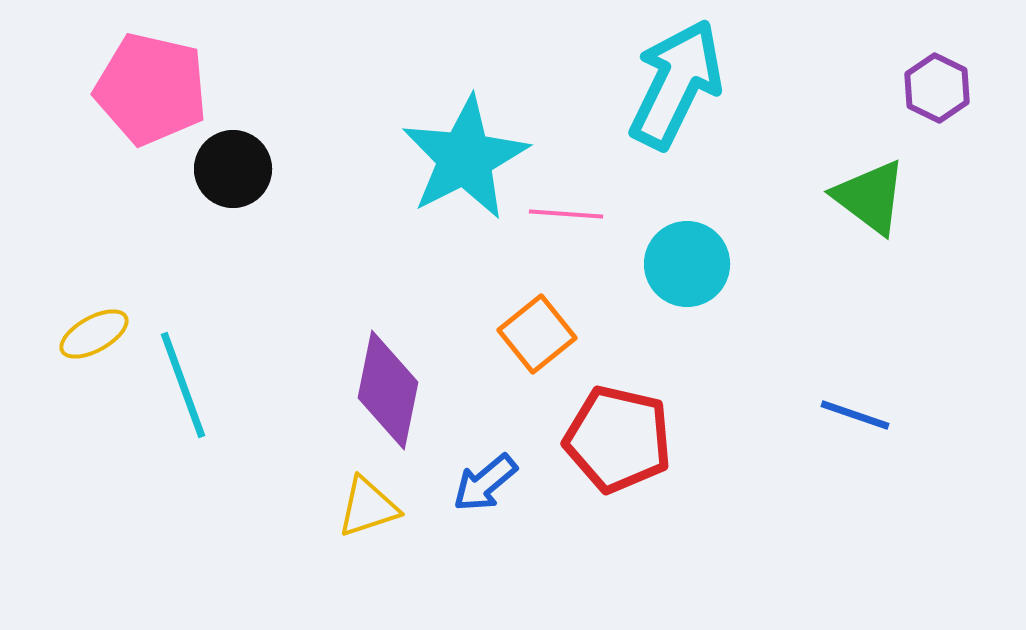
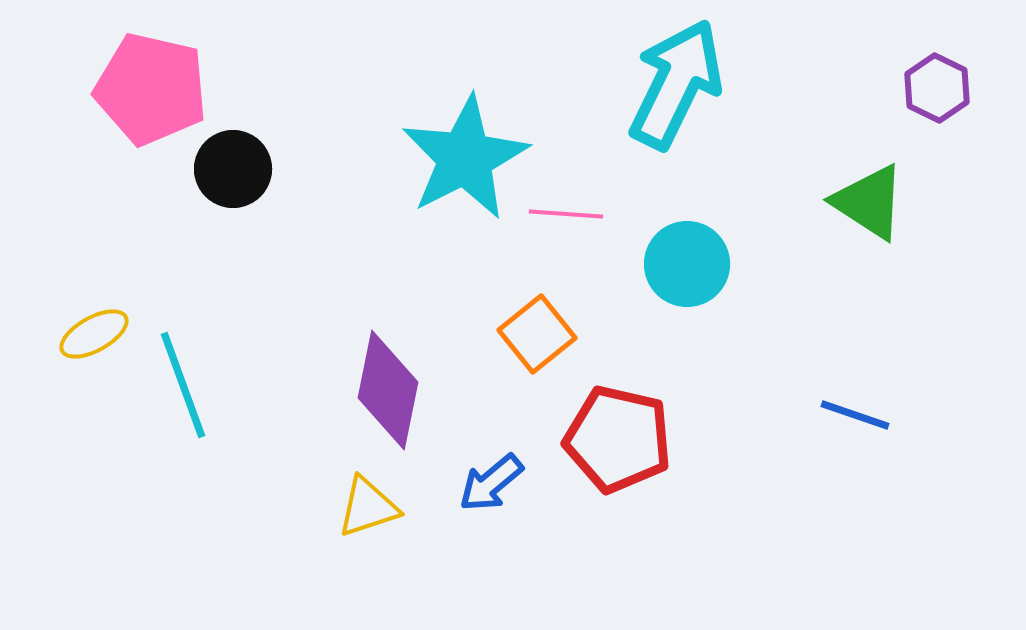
green triangle: moved 1 px left, 5 px down; rotated 4 degrees counterclockwise
blue arrow: moved 6 px right
